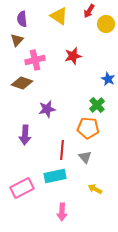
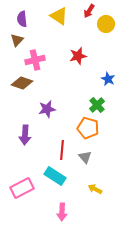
red star: moved 5 px right
orange pentagon: rotated 10 degrees clockwise
cyan rectangle: rotated 45 degrees clockwise
